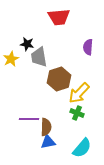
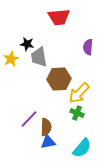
brown hexagon: rotated 15 degrees clockwise
purple line: rotated 48 degrees counterclockwise
